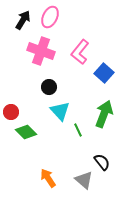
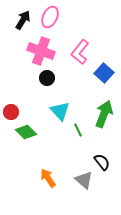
black circle: moved 2 px left, 9 px up
